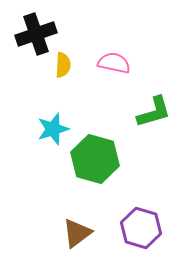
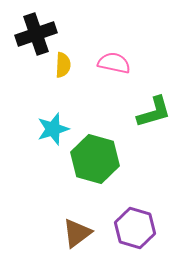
purple hexagon: moved 6 px left
